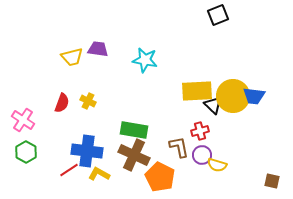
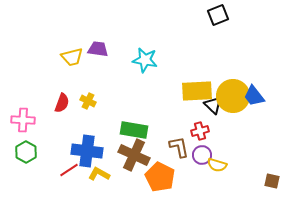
blue trapezoid: rotated 45 degrees clockwise
pink cross: rotated 30 degrees counterclockwise
